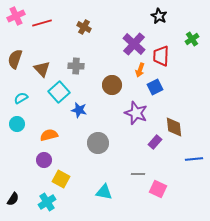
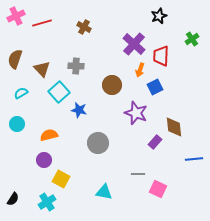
black star: rotated 21 degrees clockwise
cyan semicircle: moved 5 px up
